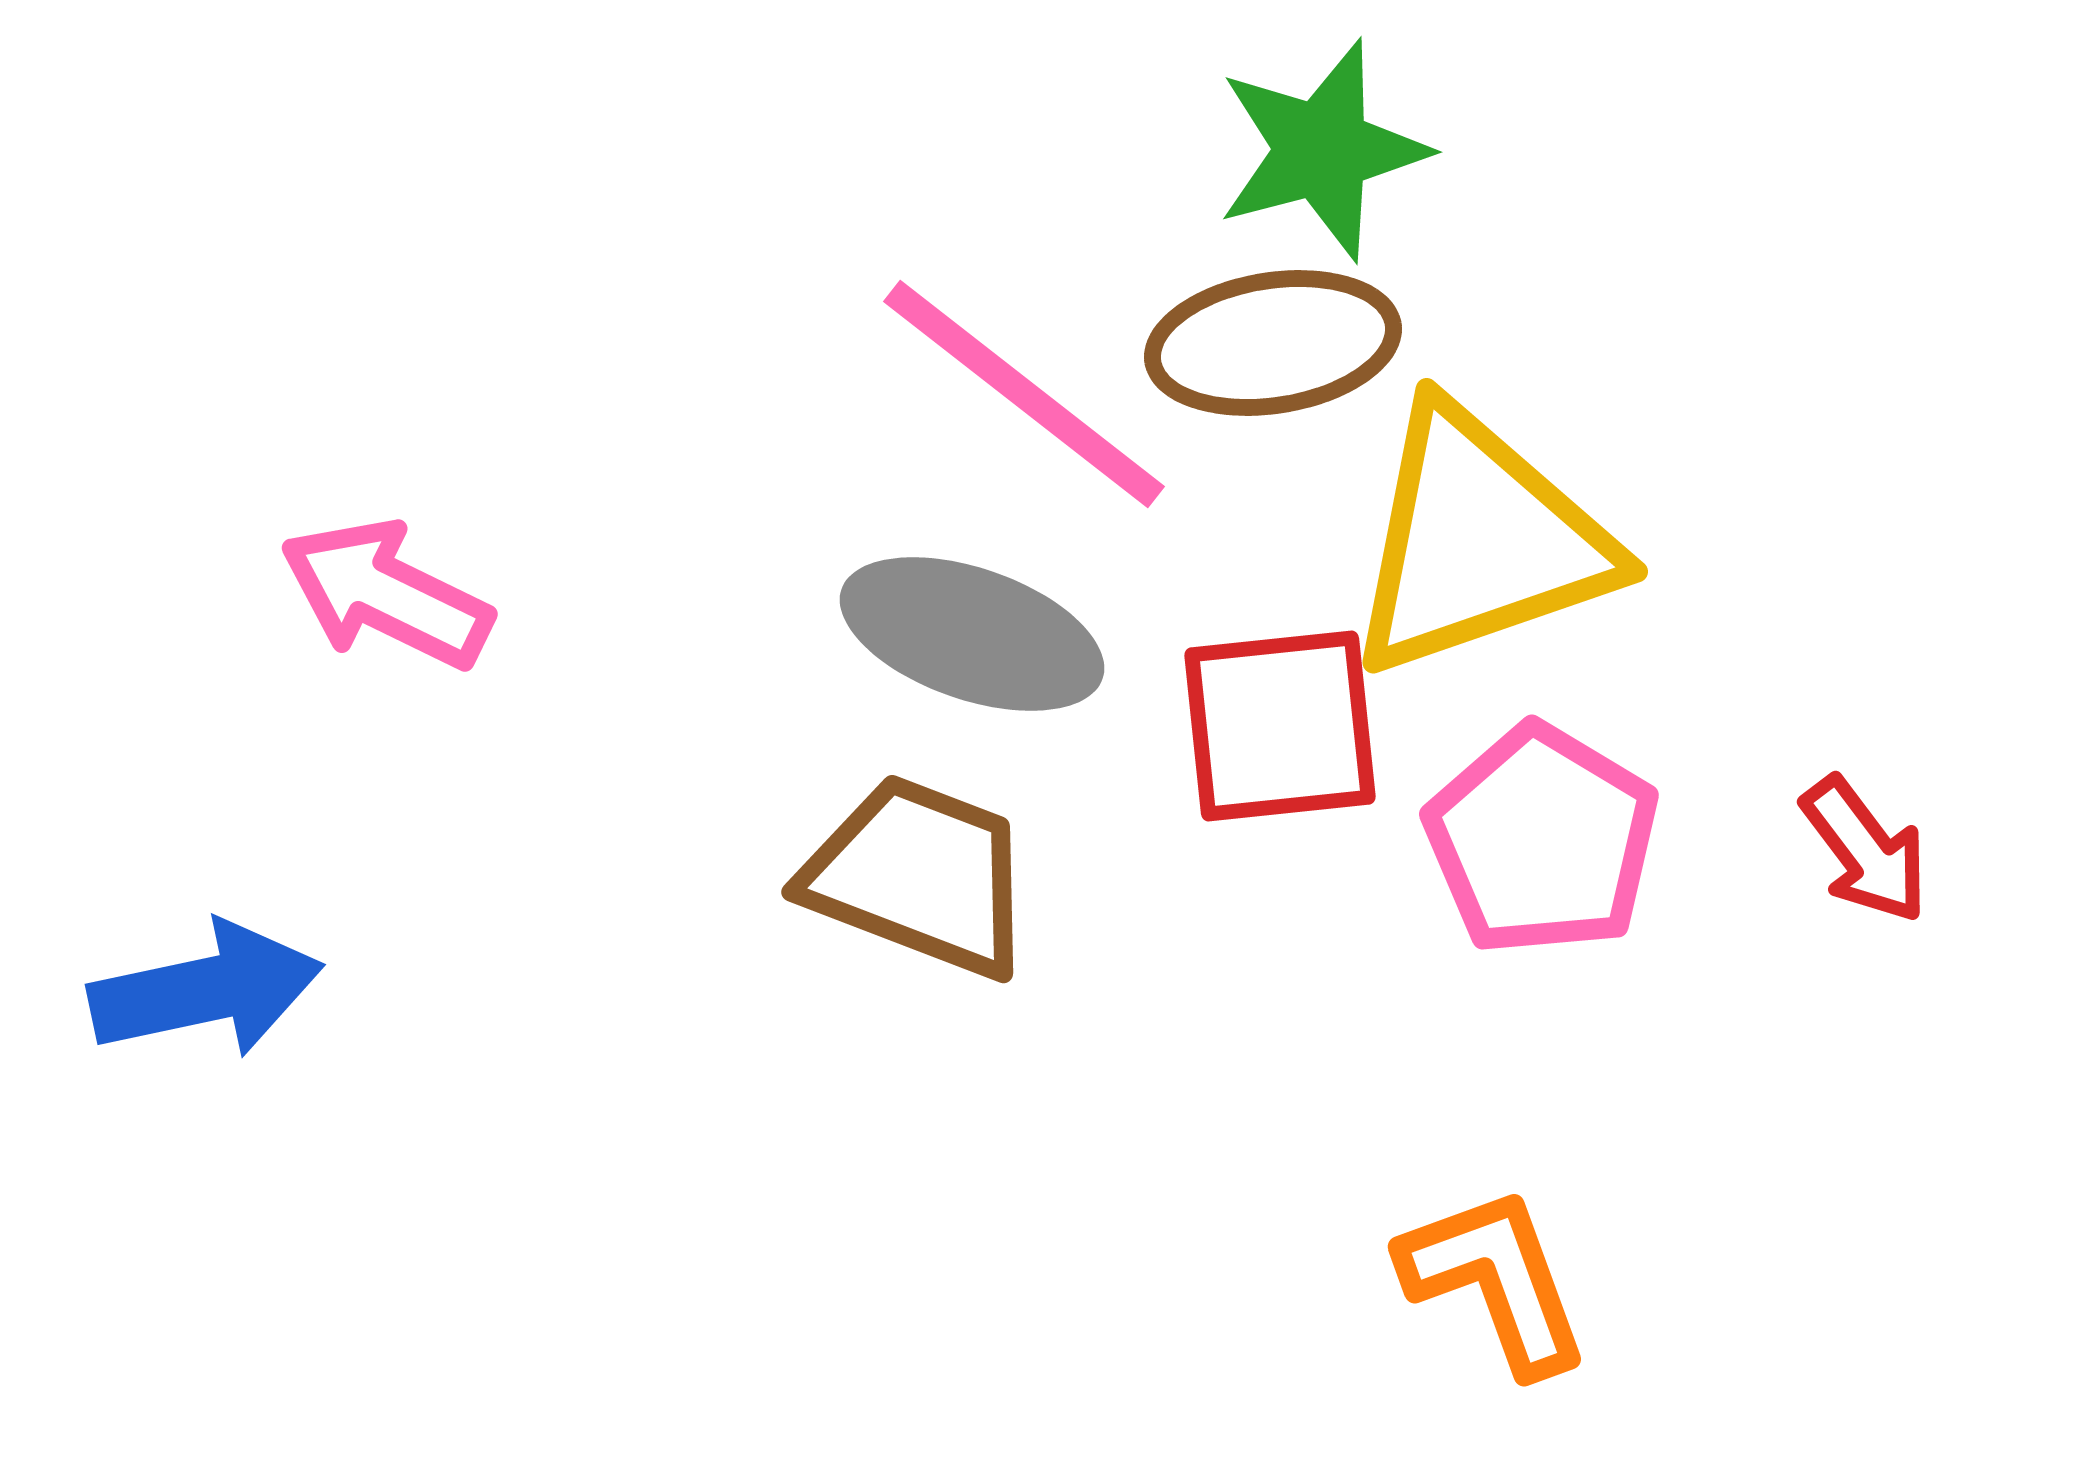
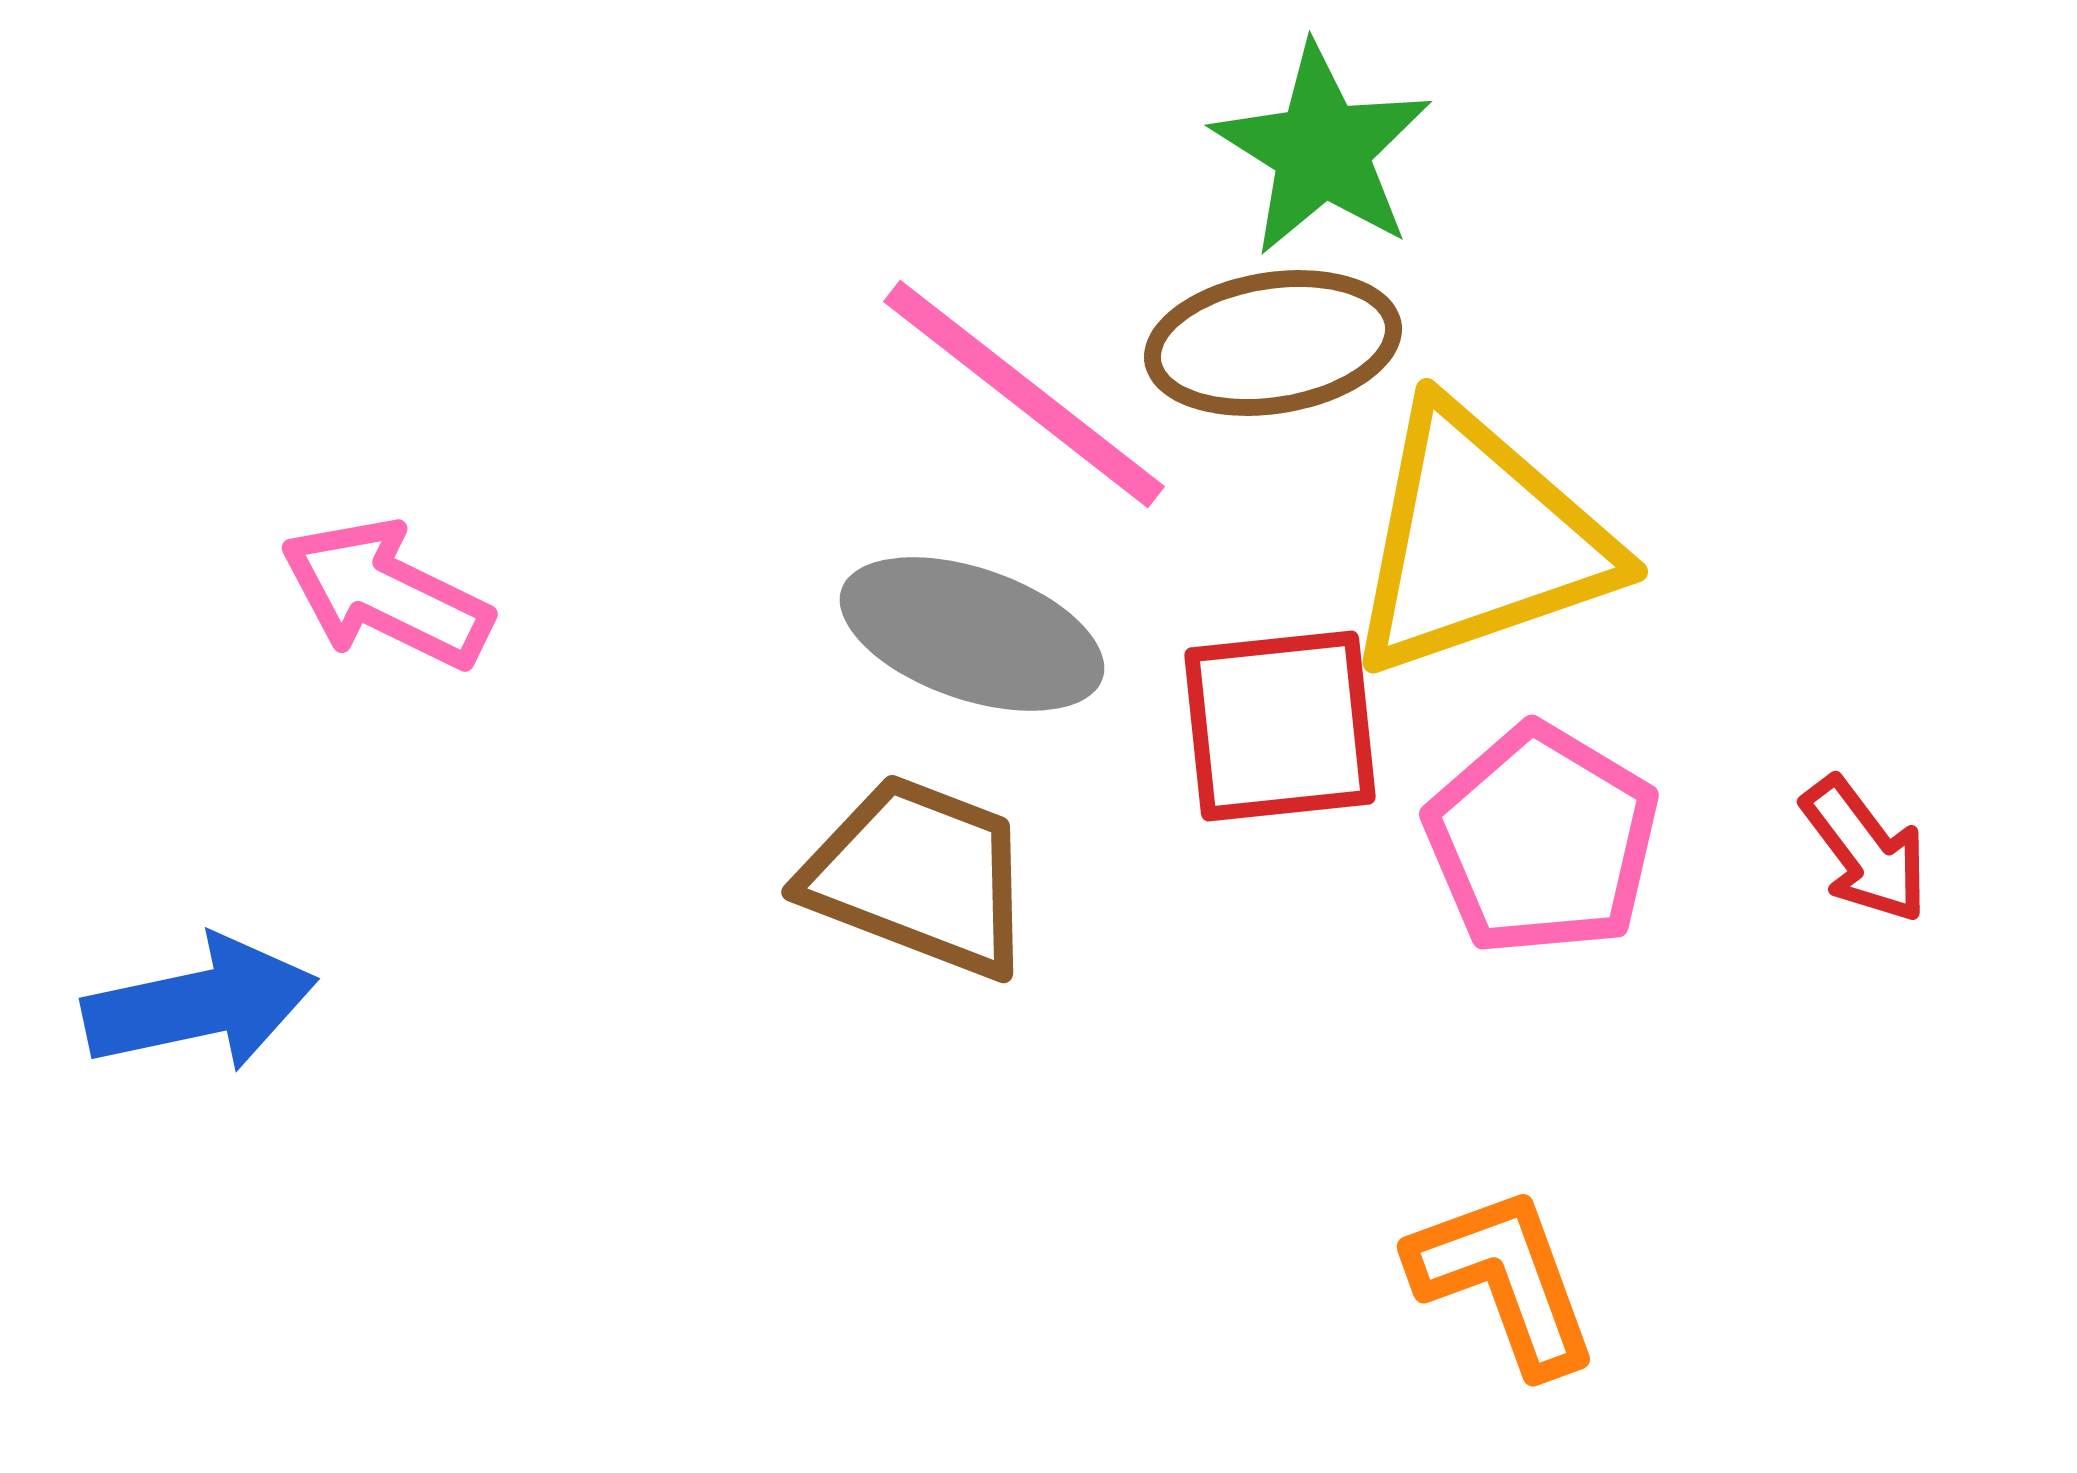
green star: rotated 25 degrees counterclockwise
blue arrow: moved 6 px left, 14 px down
orange L-shape: moved 9 px right
